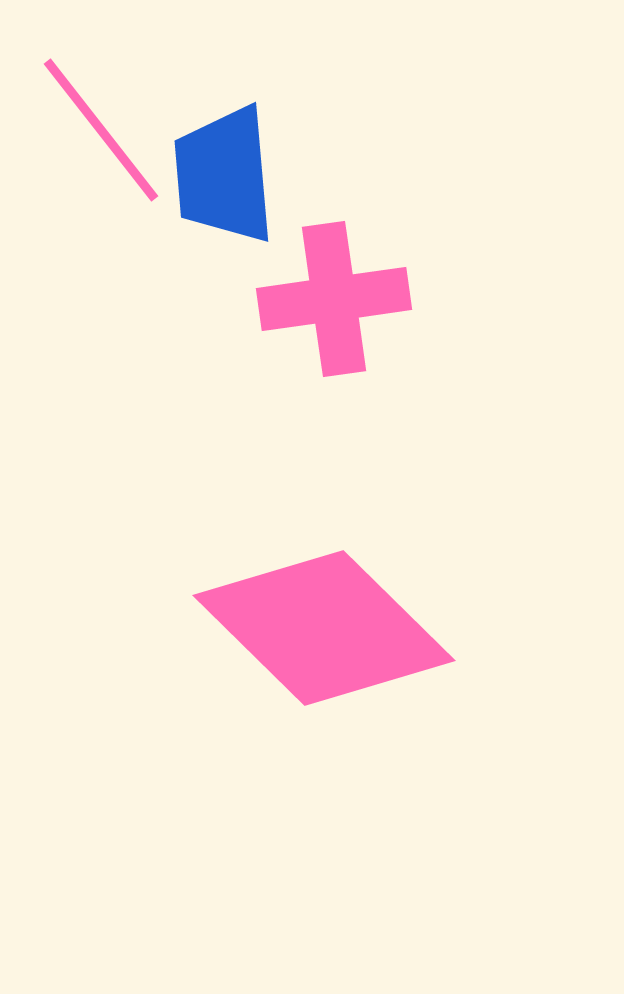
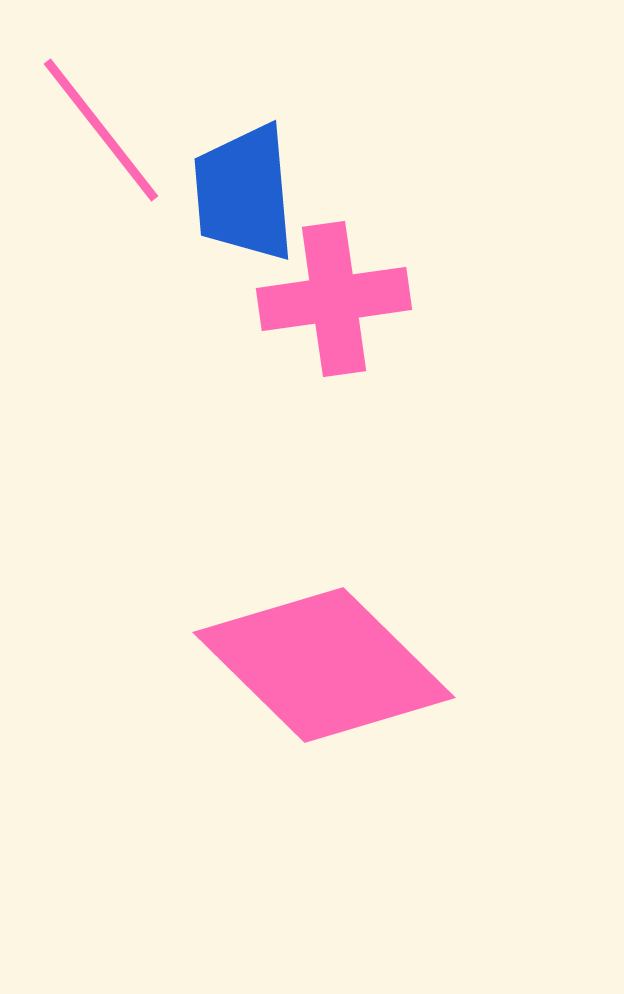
blue trapezoid: moved 20 px right, 18 px down
pink diamond: moved 37 px down
